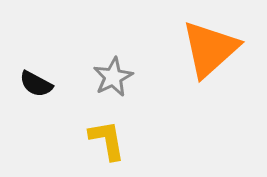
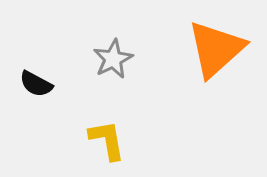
orange triangle: moved 6 px right
gray star: moved 18 px up
